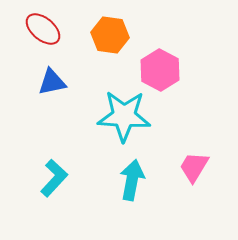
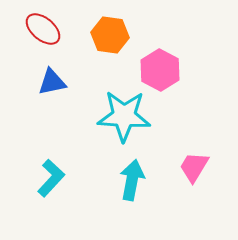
cyan L-shape: moved 3 px left
